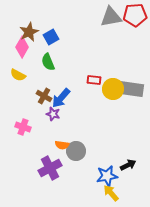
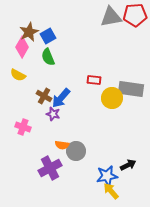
blue square: moved 3 px left, 1 px up
green semicircle: moved 5 px up
yellow circle: moved 1 px left, 9 px down
yellow arrow: moved 2 px up
